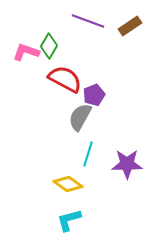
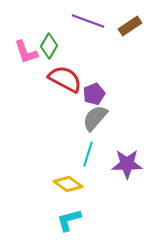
pink L-shape: rotated 128 degrees counterclockwise
purple pentagon: moved 1 px up
gray semicircle: moved 15 px right, 1 px down; rotated 12 degrees clockwise
